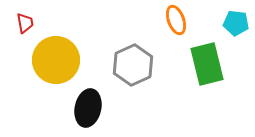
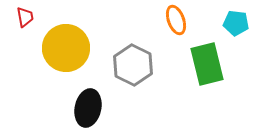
red trapezoid: moved 6 px up
yellow circle: moved 10 px right, 12 px up
gray hexagon: rotated 9 degrees counterclockwise
